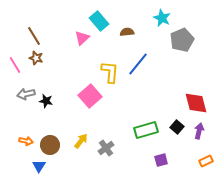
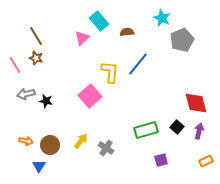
brown line: moved 2 px right
gray cross: rotated 21 degrees counterclockwise
